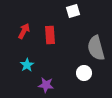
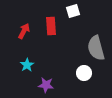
red rectangle: moved 1 px right, 9 px up
